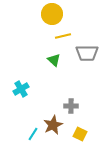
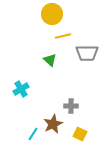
green triangle: moved 4 px left
brown star: moved 1 px up
